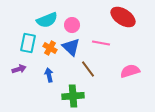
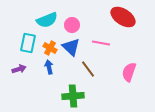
pink semicircle: moved 1 px left, 1 px down; rotated 54 degrees counterclockwise
blue arrow: moved 8 px up
